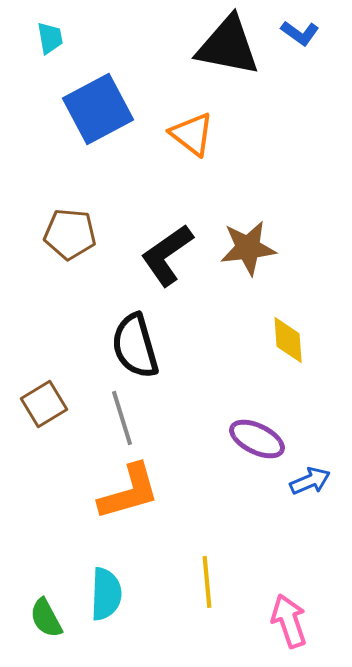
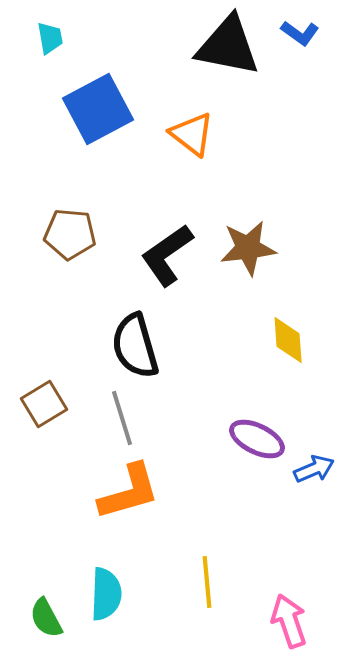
blue arrow: moved 4 px right, 12 px up
